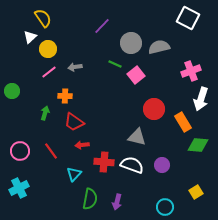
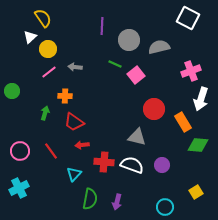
purple line: rotated 42 degrees counterclockwise
gray circle: moved 2 px left, 3 px up
gray arrow: rotated 16 degrees clockwise
